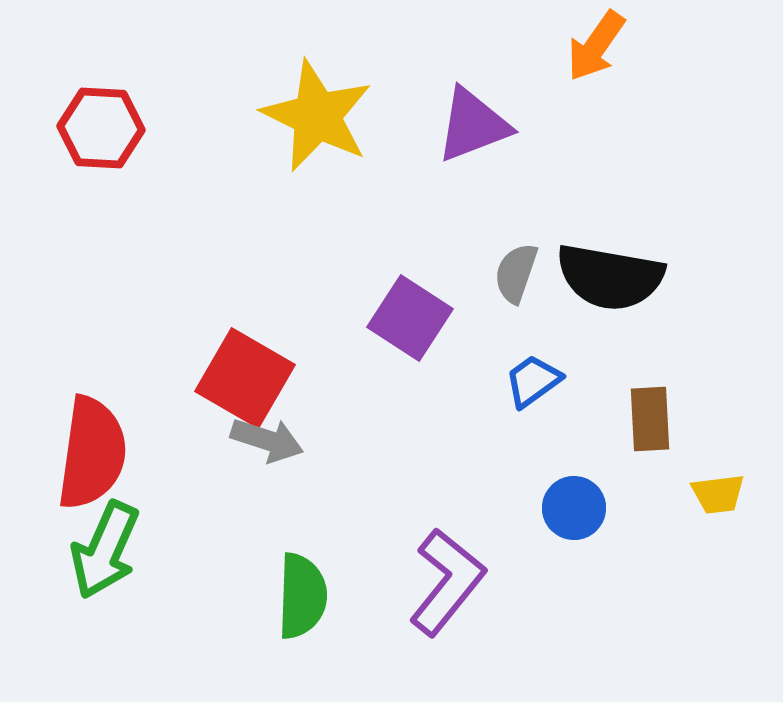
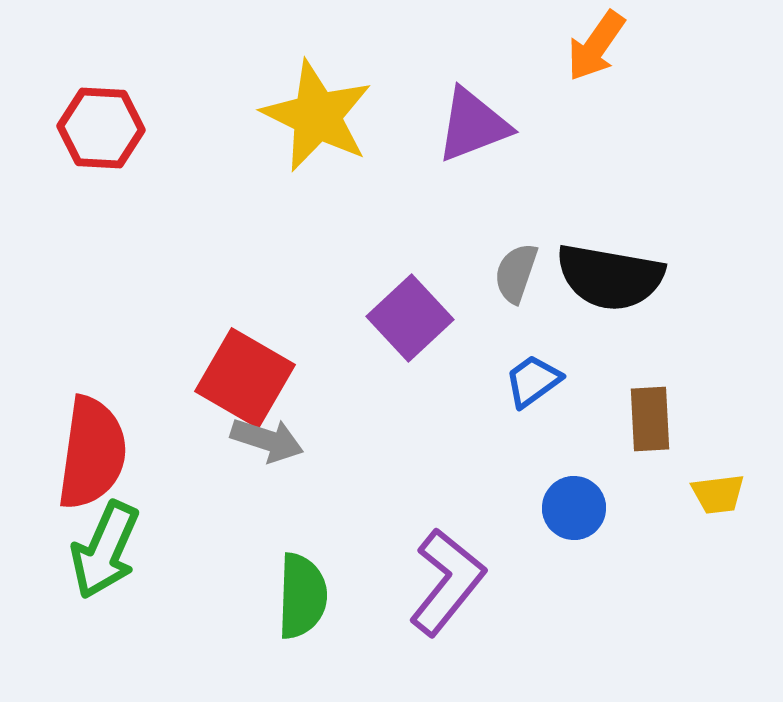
purple square: rotated 14 degrees clockwise
